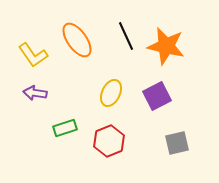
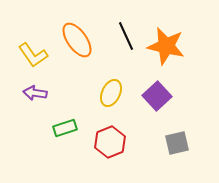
purple square: rotated 16 degrees counterclockwise
red hexagon: moved 1 px right, 1 px down
